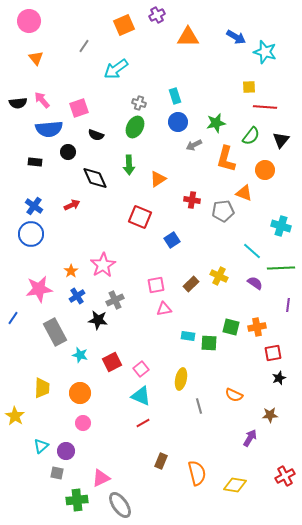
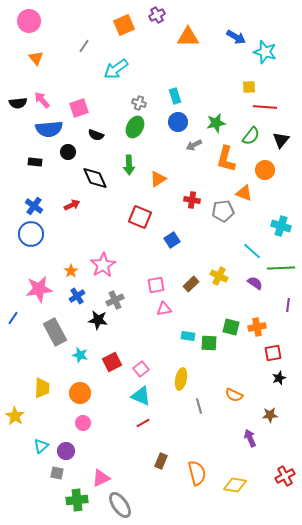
purple arrow at (250, 438): rotated 54 degrees counterclockwise
